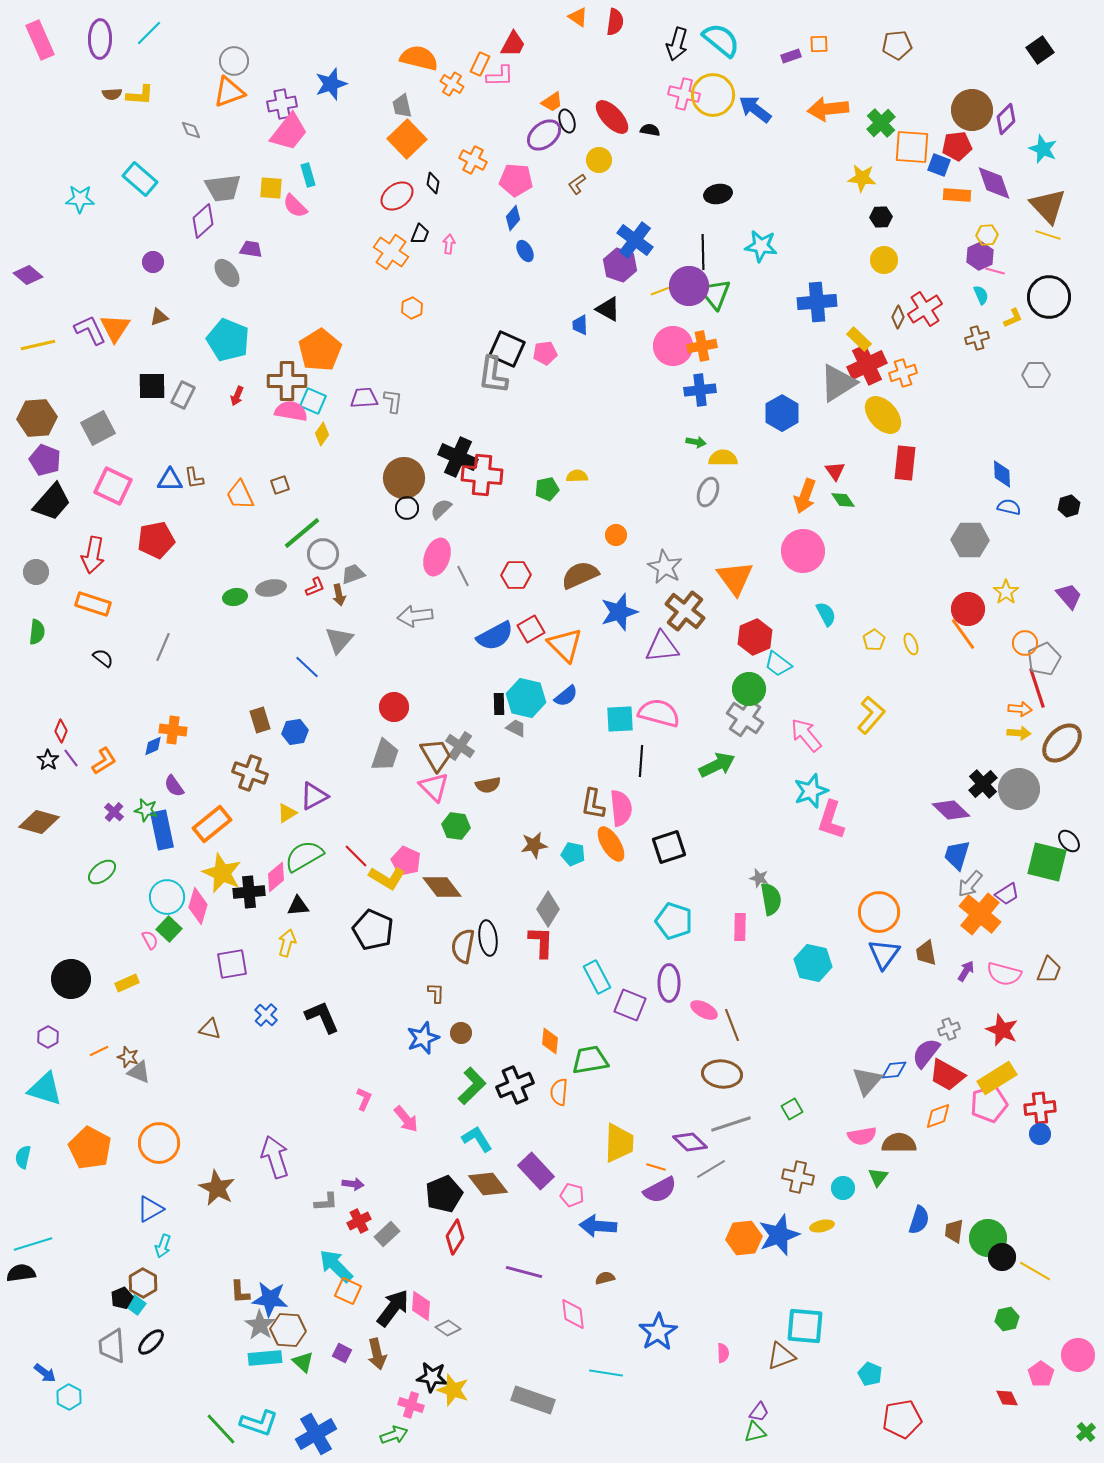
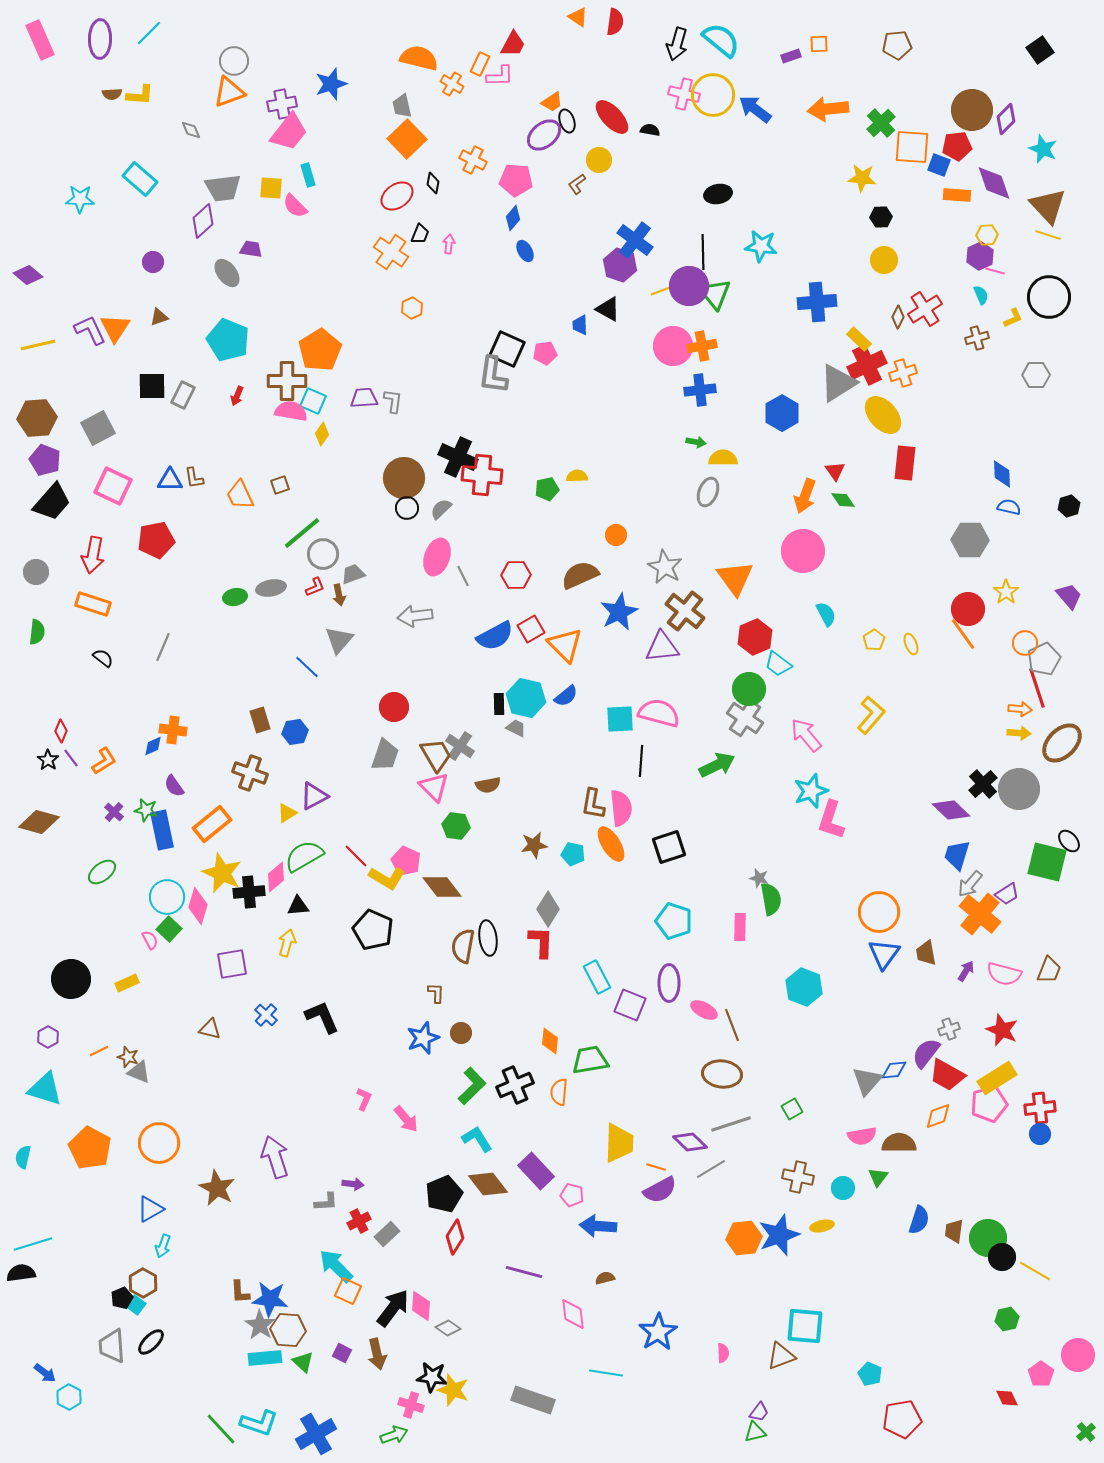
blue star at (619, 612): rotated 9 degrees counterclockwise
cyan hexagon at (813, 963): moved 9 px left, 24 px down; rotated 9 degrees clockwise
